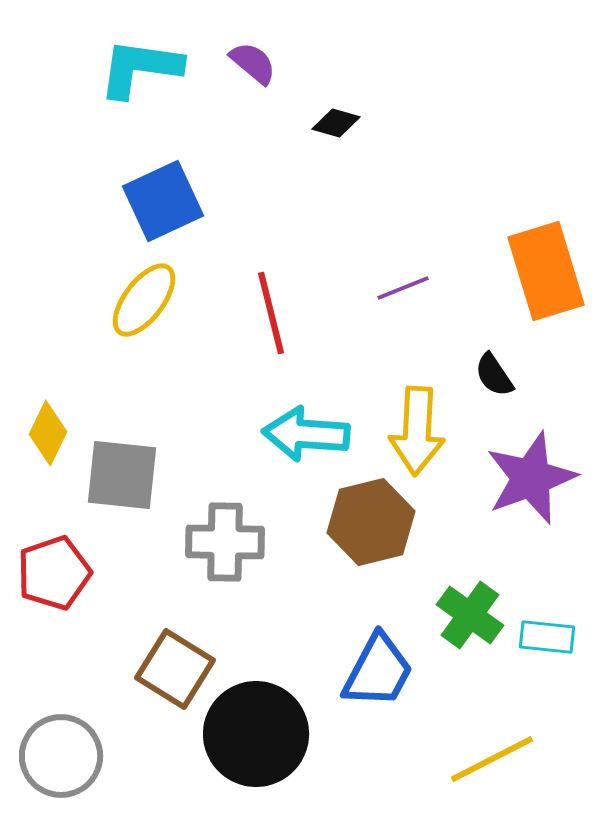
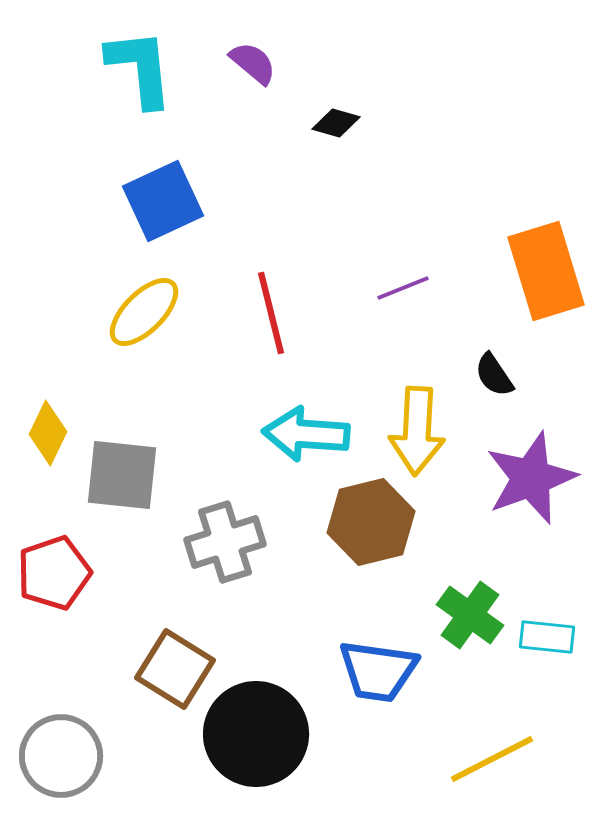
cyan L-shape: rotated 76 degrees clockwise
yellow ellipse: moved 12 px down; rotated 8 degrees clockwise
gray cross: rotated 18 degrees counterclockwise
blue trapezoid: rotated 70 degrees clockwise
